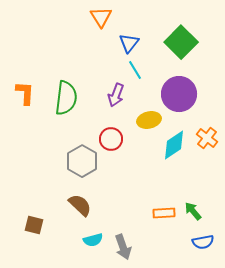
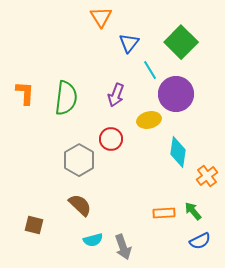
cyan line: moved 15 px right
purple circle: moved 3 px left
orange cross: moved 38 px down; rotated 15 degrees clockwise
cyan diamond: moved 4 px right, 7 px down; rotated 48 degrees counterclockwise
gray hexagon: moved 3 px left, 1 px up
blue semicircle: moved 3 px left, 1 px up; rotated 15 degrees counterclockwise
